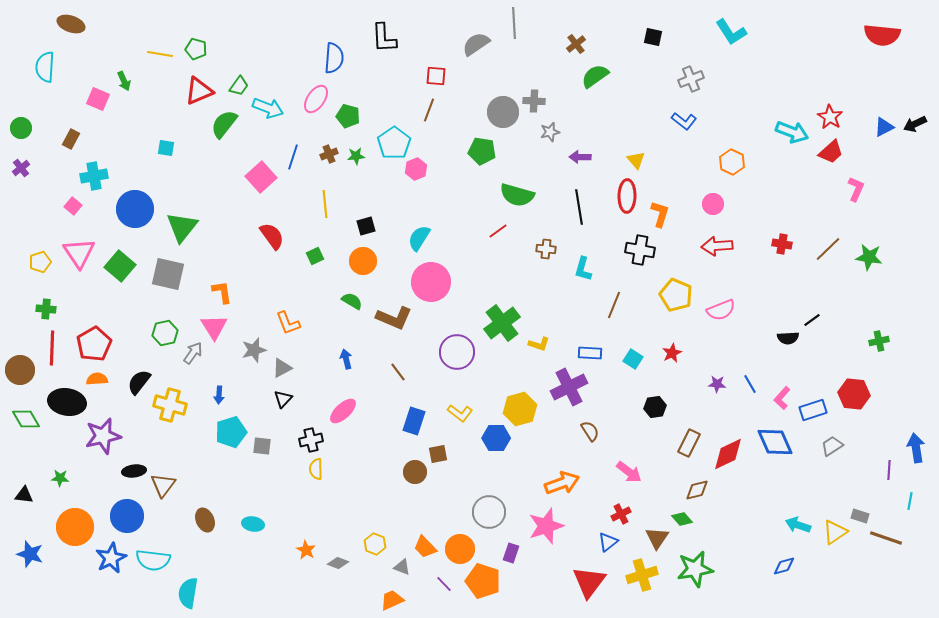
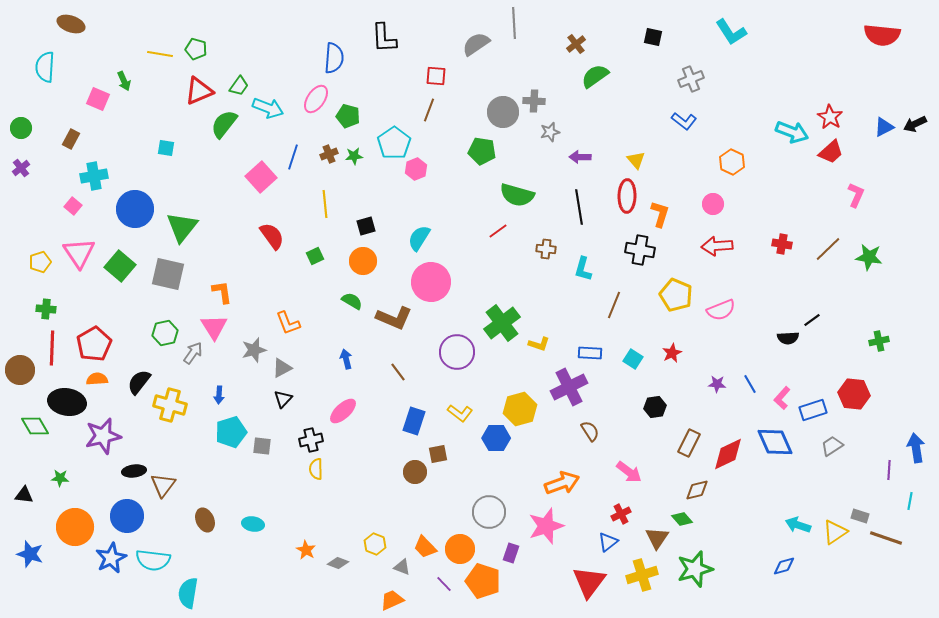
green star at (356, 156): moved 2 px left
pink L-shape at (856, 189): moved 6 px down
green diamond at (26, 419): moved 9 px right, 7 px down
green star at (695, 569): rotated 6 degrees counterclockwise
